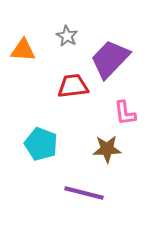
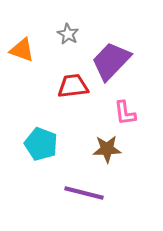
gray star: moved 1 px right, 2 px up
orange triangle: moved 1 px left; rotated 16 degrees clockwise
purple trapezoid: moved 1 px right, 2 px down
